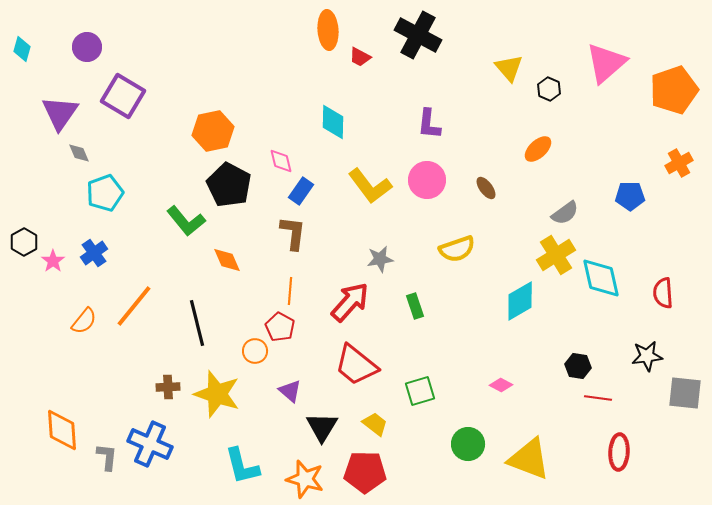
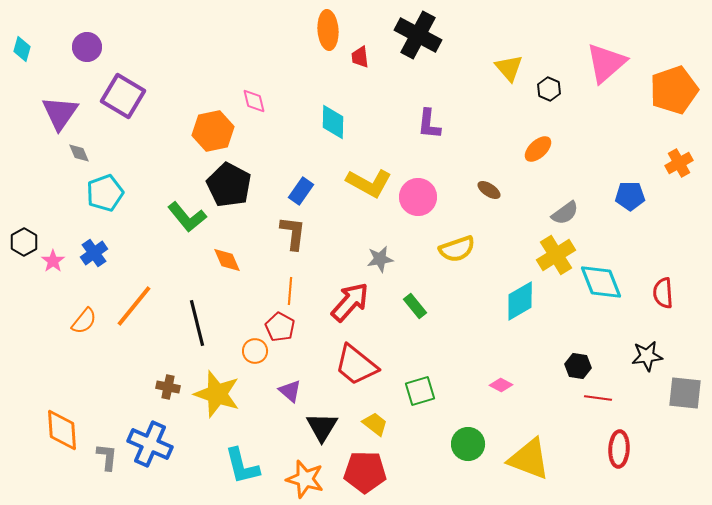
red trapezoid at (360, 57): rotated 55 degrees clockwise
pink diamond at (281, 161): moved 27 px left, 60 px up
pink circle at (427, 180): moved 9 px left, 17 px down
yellow L-shape at (370, 186): moved 1 px left, 3 px up; rotated 24 degrees counterclockwise
brown ellipse at (486, 188): moved 3 px right, 2 px down; rotated 20 degrees counterclockwise
green L-shape at (186, 221): moved 1 px right, 4 px up
cyan diamond at (601, 278): moved 4 px down; rotated 9 degrees counterclockwise
green rectangle at (415, 306): rotated 20 degrees counterclockwise
brown cross at (168, 387): rotated 15 degrees clockwise
red ellipse at (619, 452): moved 3 px up
